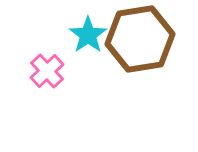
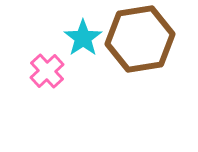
cyan star: moved 5 px left, 3 px down
